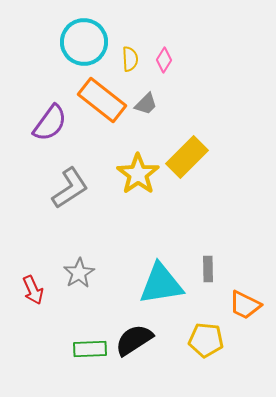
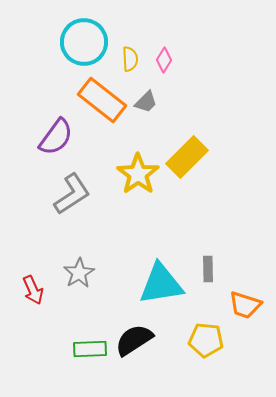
gray trapezoid: moved 2 px up
purple semicircle: moved 6 px right, 14 px down
gray L-shape: moved 2 px right, 6 px down
orange trapezoid: rotated 8 degrees counterclockwise
